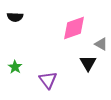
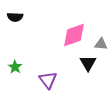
pink diamond: moved 7 px down
gray triangle: rotated 24 degrees counterclockwise
